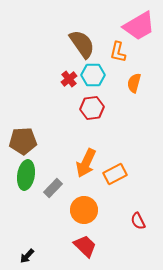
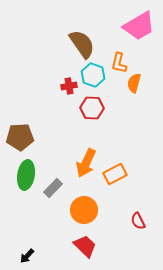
orange L-shape: moved 1 px right, 11 px down
cyan hexagon: rotated 20 degrees clockwise
red cross: moved 7 px down; rotated 28 degrees clockwise
red hexagon: rotated 10 degrees clockwise
brown pentagon: moved 3 px left, 4 px up
